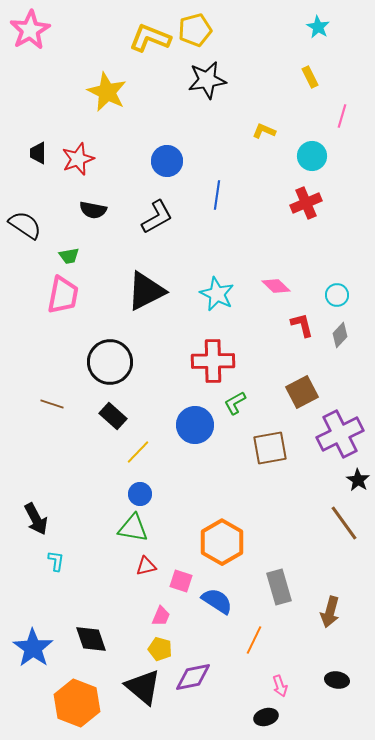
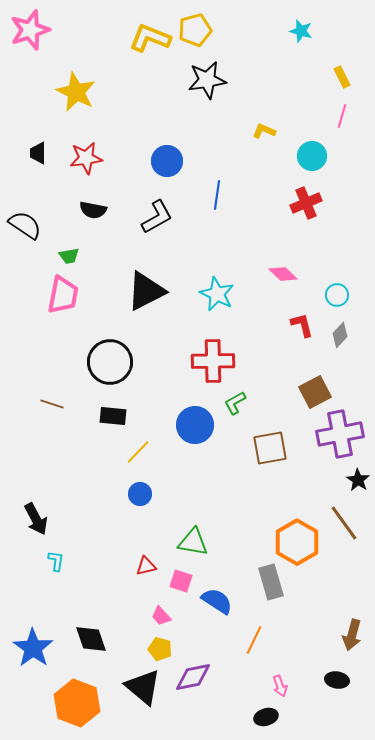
cyan star at (318, 27): moved 17 px left, 4 px down; rotated 15 degrees counterclockwise
pink star at (30, 30): rotated 12 degrees clockwise
yellow rectangle at (310, 77): moved 32 px right
yellow star at (107, 92): moved 31 px left
red star at (78, 159): moved 8 px right, 1 px up; rotated 12 degrees clockwise
pink diamond at (276, 286): moved 7 px right, 12 px up
brown square at (302, 392): moved 13 px right
black rectangle at (113, 416): rotated 36 degrees counterclockwise
purple cross at (340, 434): rotated 15 degrees clockwise
green triangle at (133, 528): moved 60 px right, 14 px down
orange hexagon at (222, 542): moved 75 px right
gray rectangle at (279, 587): moved 8 px left, 5 px up
brown arrow at (330, 612): moved 22 px right, 23 px down
pink trapezoid at (161, 616): rotated 115 degrees clockwise
